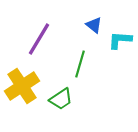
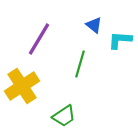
green trapezoid: moved 3 px right, 17 px down
